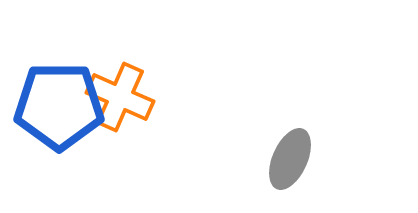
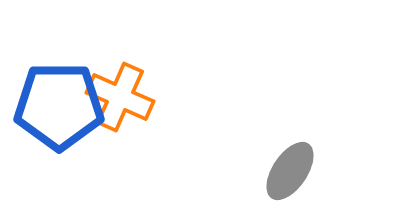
gray ellipse: moved 12 px down; rotated 10 degrees clockwise
